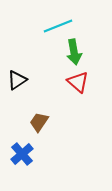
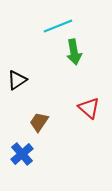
red triangle: moved 11 px right, 26 px down
